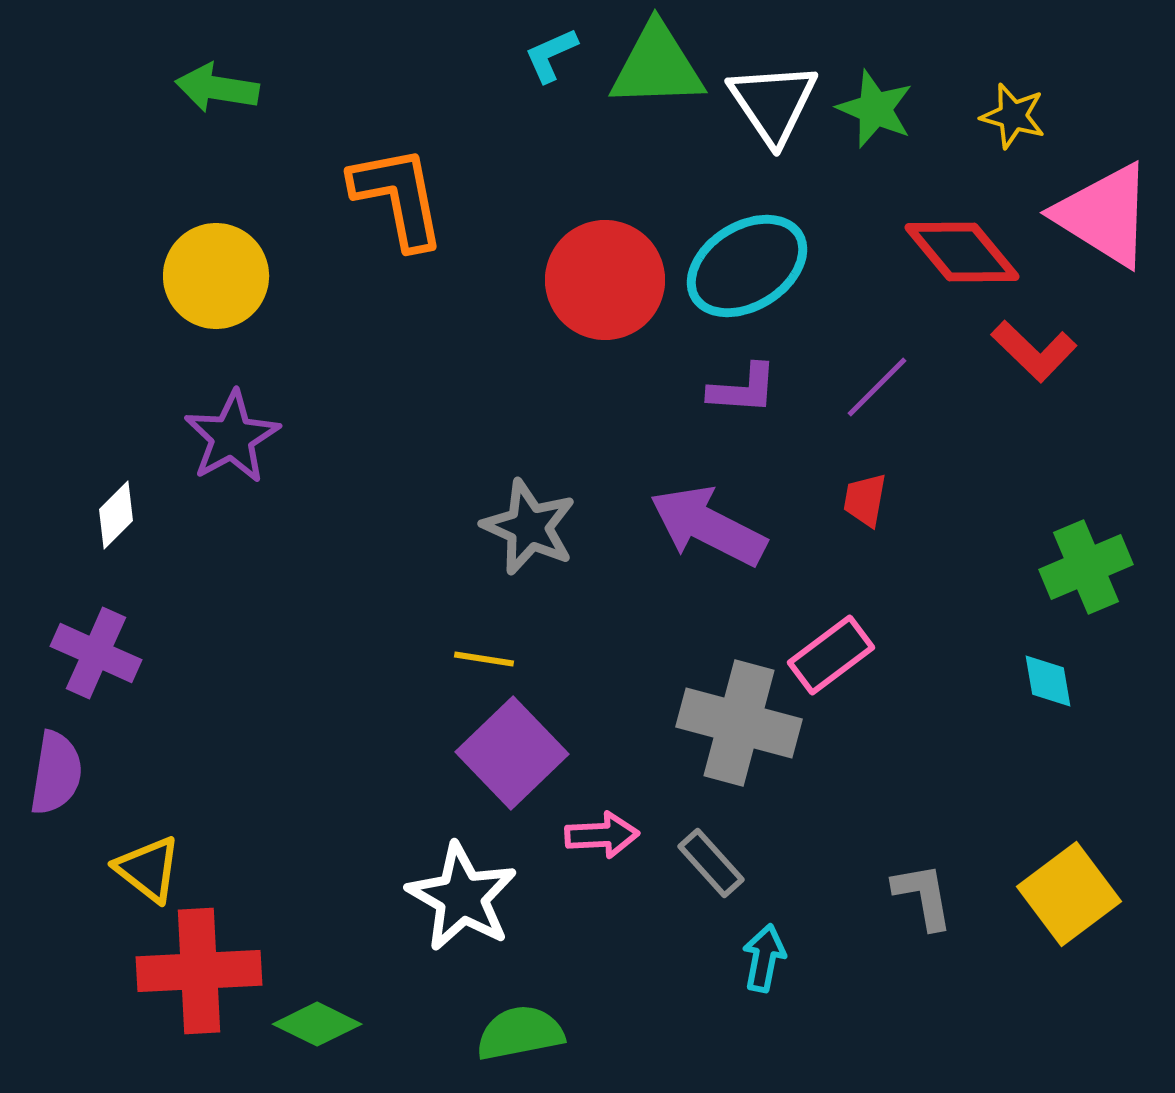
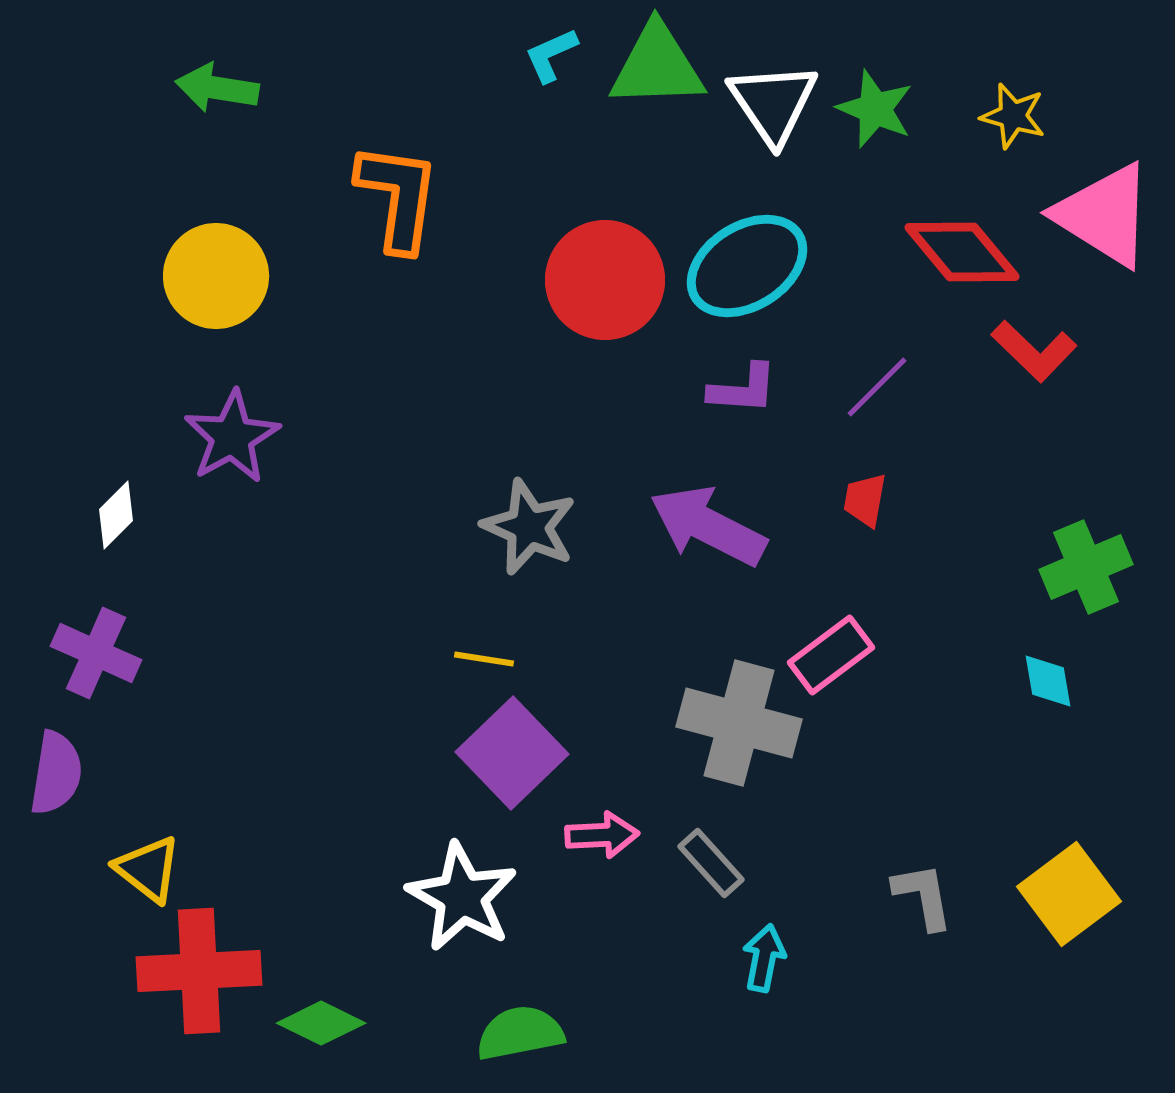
orange L-shape: rotated 19 degrees clockwise
green diamond: moved 4 px right, 1 px up
